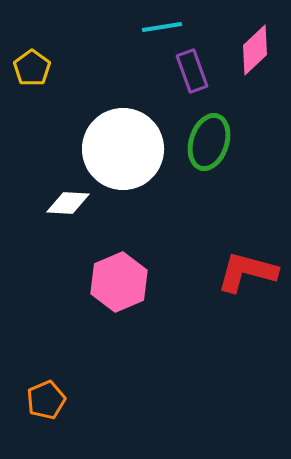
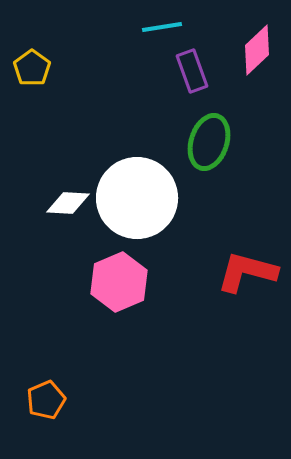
pink diamond: moved 2 px right
white circle: moved 14 px right, 49 px down
